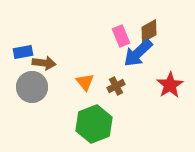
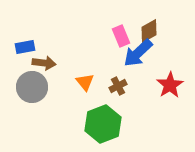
blue rectangle: moved 2 px right, 5 px up
brown cross: moved 2 px right
green hexagon: moved 9 px right
